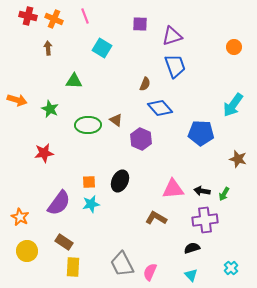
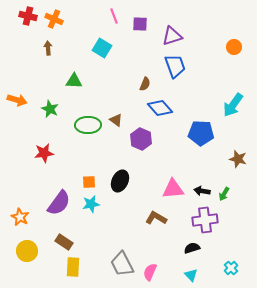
pink line: moved 29 px right
